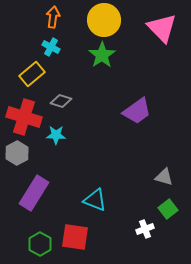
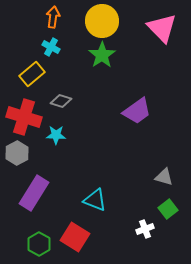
yellow circle: moved 2 px left, 1 px down
red square: rotated 24 degrees clockwise
green hexagon: moved 1 px left
